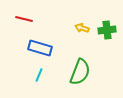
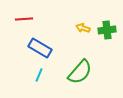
red line: rotated 18 degrees counterclockwise
yellow arrow: moved 1 px right
blue rectangle: rotated 15 degrees clockwise
green semicircle: rotated 20 degrees clockwise
